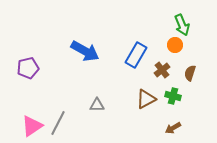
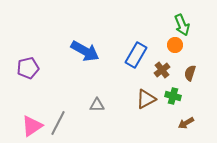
brown arrow: moved 13 px right, 5 px up
